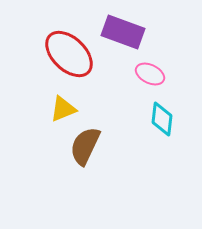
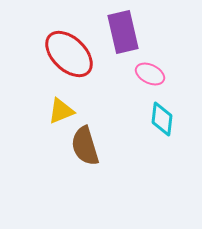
purple rectangle: rotated 57 degrees clockwise
yellow triangle: moved 2 px left, 2 px down
brown semicircle: rotated 42 degrees counterclockwise
